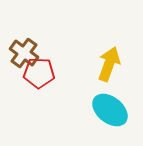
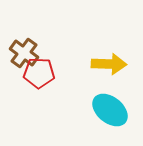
yellow arrow: rotated 72 degrees clockwise
